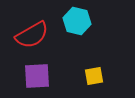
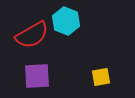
cyan hexagon: moved 11 px left; rotated 8 degrees clockwise
yellow square: moved 7 px right, 1 px down
